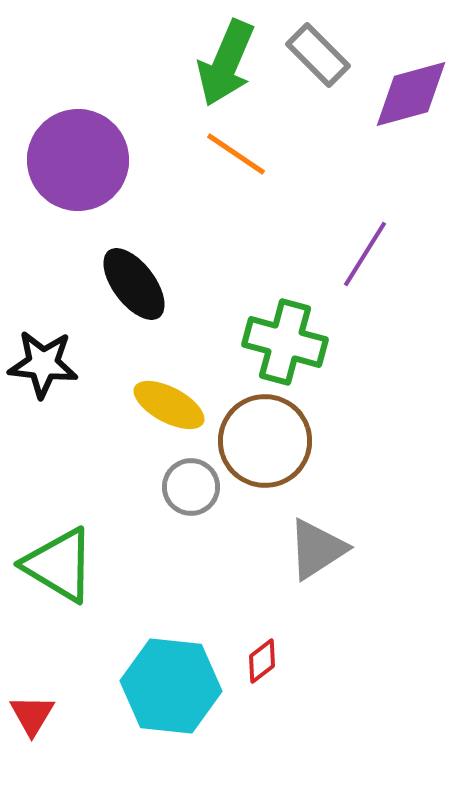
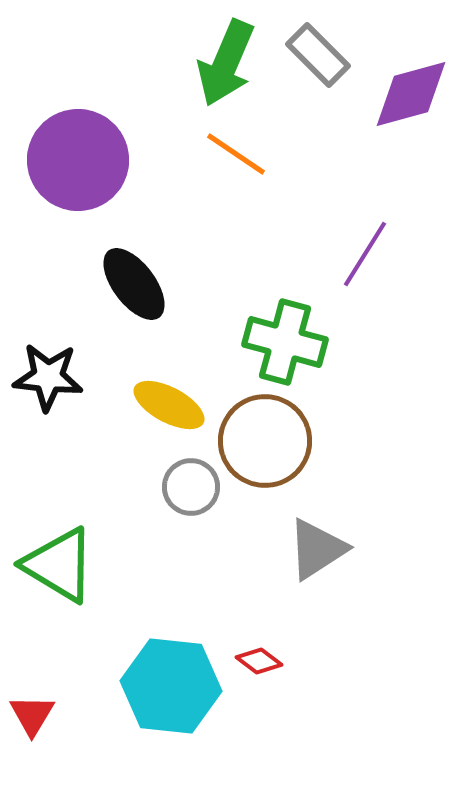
black star: moved 5 px right, 13 px down
red diamond: moved 3 px left; rotated 75 degrees clockwise
